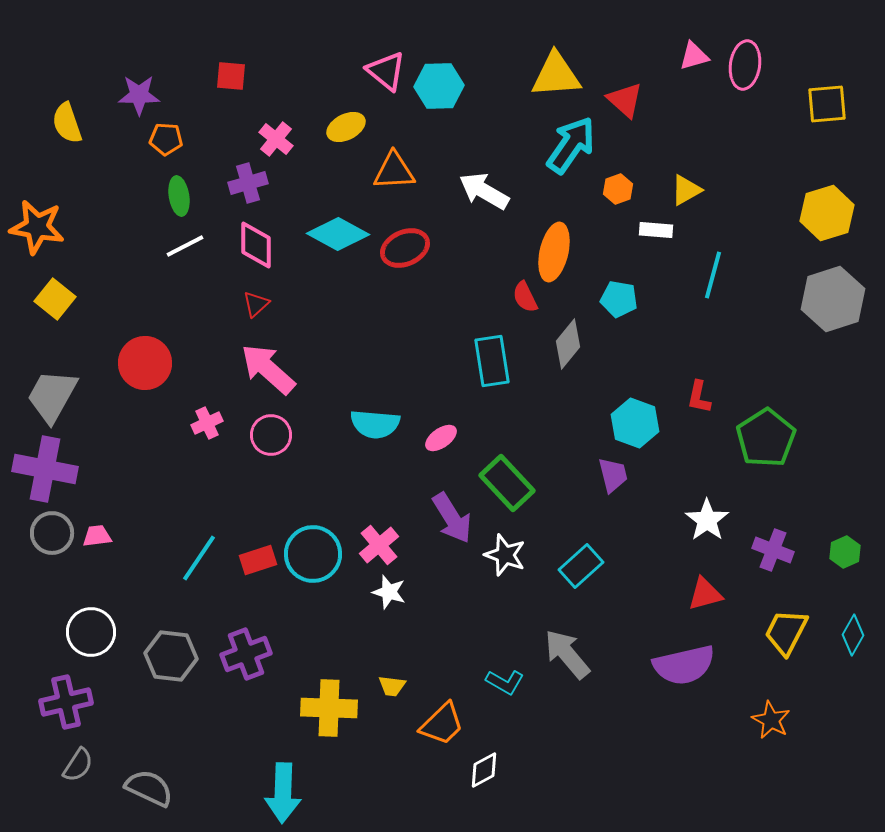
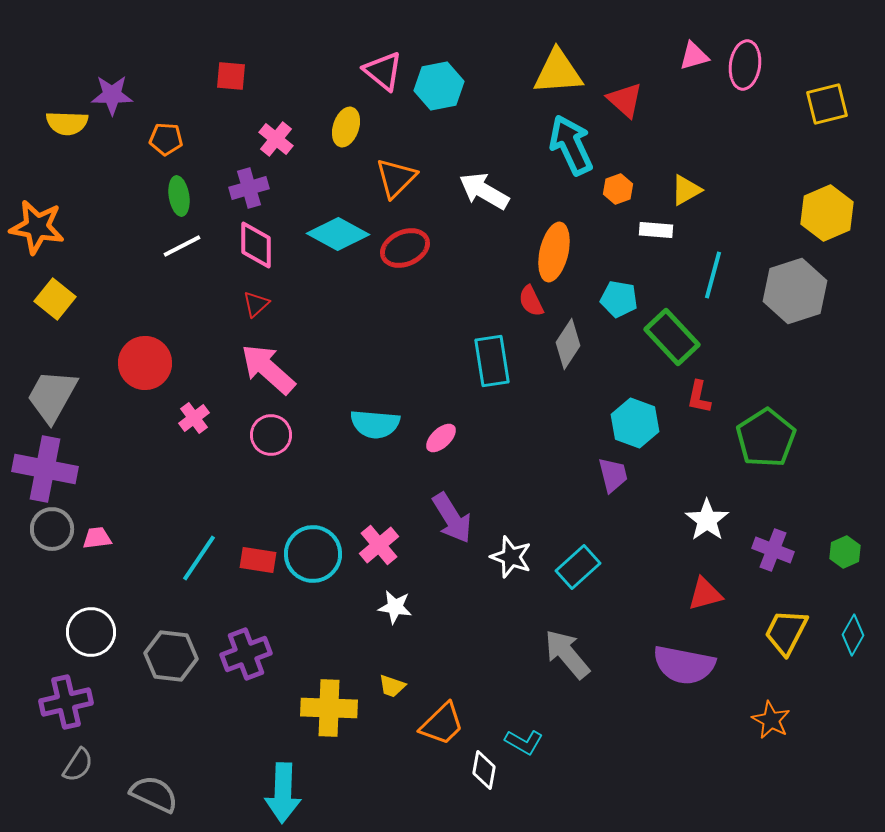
pink triangle at (386, 71): moved 3 px left
yellow triangle at (556, 75): moved 2 px right, 3 px up
cyan hexagon at (439, 86): rotated 9 degrees counterclockwise
purple star at (139, 95): moved 27 px left
yellow square at (827, 104): rotated 9 degrees counterclockwise
yellow semicircle at (67, 123): rotated 69 degrees counterclockwise
yellow ellipse at (346, 127): rotated 45 degrees counterclockwise
cyan arrow at (571, 145): rotated 60 degrees counterclockwise
orange triangle at (394, 171): moved 2 px right, 7 px down; rotated 42 degrees counterclockwise
purple cross at (248, 183): moved 1 px right, 5 px down
yellow hexagon at (827, 213): rotated 6 degrees counterclockwise
white line at (185, 246): moved 3 px left
red semicircle at (525, 297): moved 6 px right, 4 px down
gray hexagon at (833, 299): moved 38 px left, 8 px up
gray diamond at (568, 344): rotated 6 degrees counterclockwise
pink cross at (207, 423): moved 13 px left, 5 px up; rotated 12 degrees counterclockwise
pink ellipse at (441, 438): rotated 8 degrees counterclockwise
green rectangle at (507, 483): moved 165 px right, 146 px up
gray circle at (52, 533): moved 4 px up
pink trapezoid at (97, 536): moved 2 px down
white star at (505, 555): moved 6 px right, 2 px down
red rectangle at (258, 560): rotated 27 degrees clockwise
cyan rectangle at (581, 566): moved 3 px left, 1 px down
white star at (389, 592): moved 6 px right, 15 px down; rotated 8 degrees counterclockwise
purple semicircle at (684, 665): rotated 24 degrees clockwise
cyan L-shape at (505, 682): moved 19 px right, 60 px down
yellow trapezoid at (392, 686): rotated 12 degrees clockwise
white diamond at (484, 770): rotated 51 degrees counterclockwise
gray semicircle at (149, 788): moved 5 px right, 6 px down
